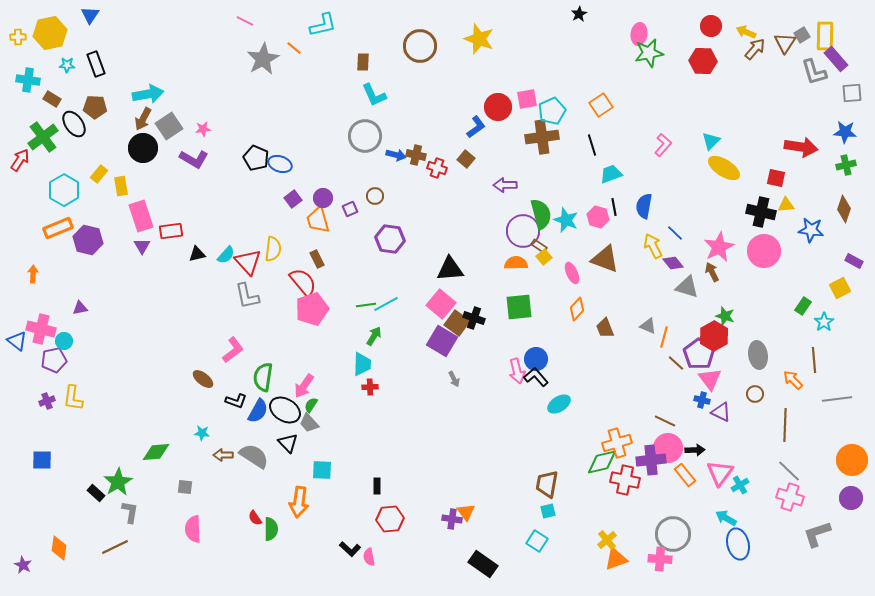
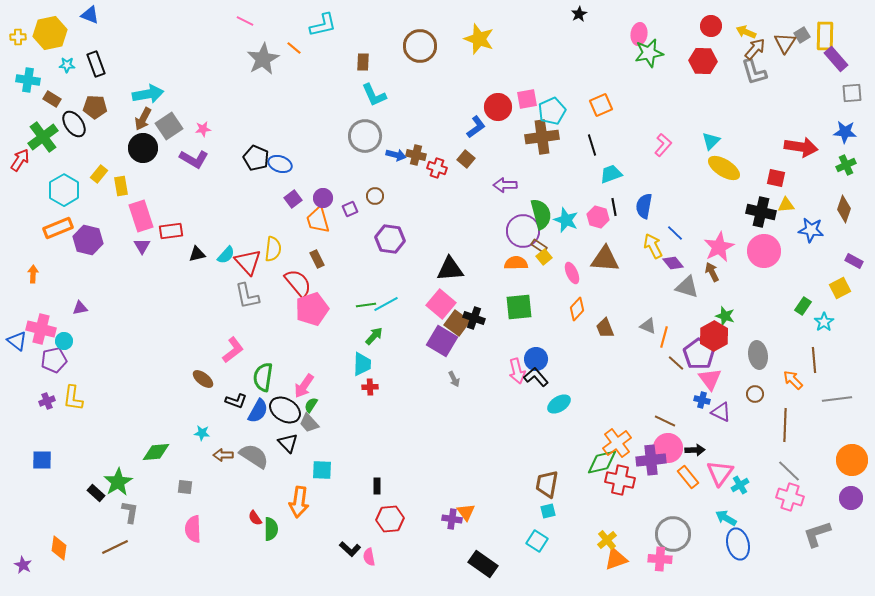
blue triangle at (90, 15): rotated 42 degrees counterclockwise
gray L-shape at (814, 72): moved 60 px left
orange square at (601, 105): rotated 10 degrees clockwise
green cross at (846, 165): rotated 12 degrees counterclockwise
brown triangle at (605, 259): rotated 16 degrees counterclockwise
red semicircle at (303, 282): moved 5 px left, 1 px down
green arrow at (374, 336): rotated 12 degrees clockwise
orange cross at (617, 443): rotated 20 degrees counterclockwise
orange rectangle at (685, 475): moved 3 px right, 2 px down
red cross at (625, 480): moved 5 px left
